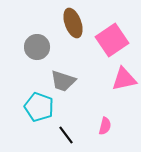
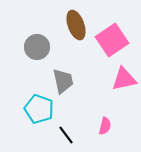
brown ellipse: moved 3 px right, 2 px down
gray trapezoid: rotated 120 degrees counterclockwise
cyan pentagon: moved 2 px down
